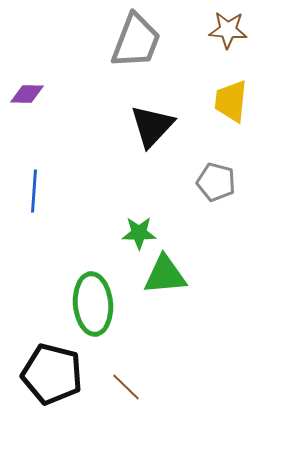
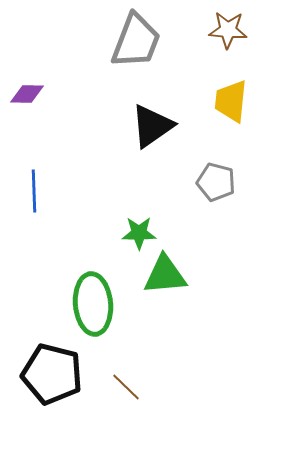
black triangle: rotated 12 degrees clockwise
blue line: rotated 6 degrees counterclockwise
